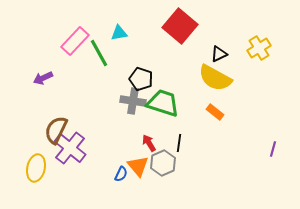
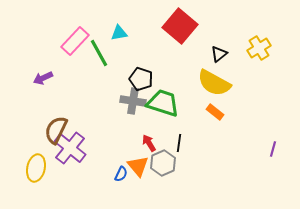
black triangle: rotated 12 degrees counterclockwise
yellow semicircle: moved 1 px left, 5 px down
